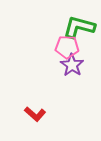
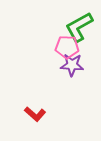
green L-shape: rotated 44 degrees counterclockwise
purple star: rotated 30 degrees counterclockwise
